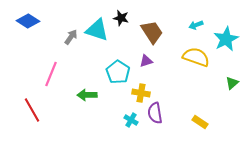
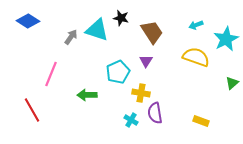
purple triangle: rotated 40 degrees counterclockwise
cyan pentagon: rotated 15 degrees clockwise
yellow rectangle: moved 1 px right, 1 px up; rotated 14 degrees counterclockwise
